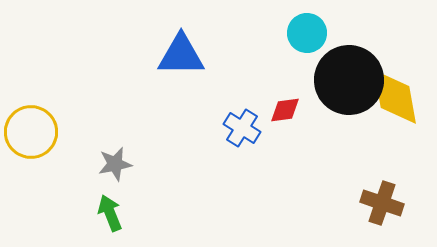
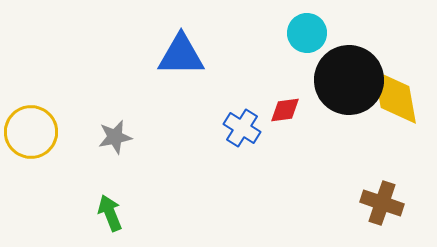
gray star: moved 27 px up
